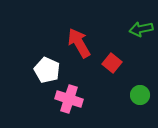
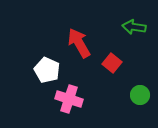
green arrow: moved 7 px left, 2 px up; rotated 20 degrees clockwise
